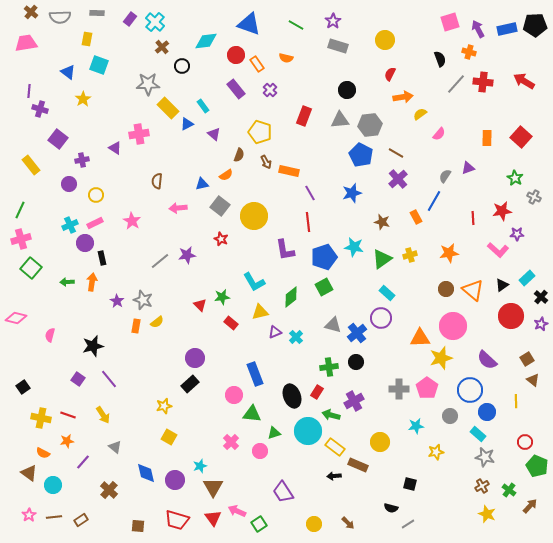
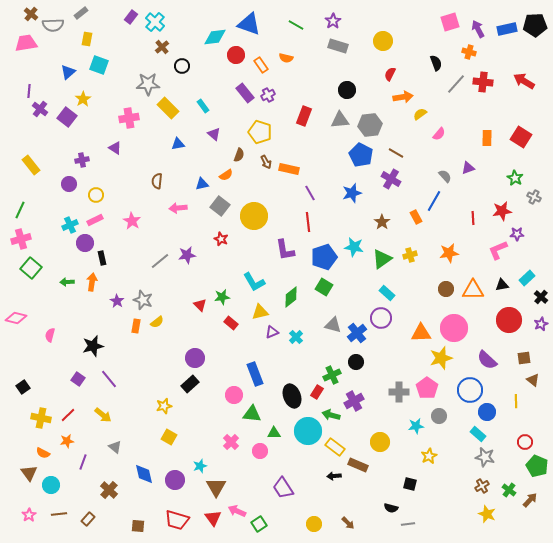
brown cross at (31, 12): moved 2 px down
gray rectangle at (97, 13): moved 16 px left; rotated 40 degrees counterclockwise
gray semicircle at (60, 17): moved 7 px left, 8 px down
purple rectangle at (130, 19): moved 1 px right, 2 px up
yellow circle at (385, 40): moved 2 px left, 1 px down
cyan diamond at (206, 41): moved 9 px right, 4 px up
black semicircle at (440, 59): moved 4 px left, 4 px down
orange rectangle at (257, 64): moved 4 px right, 1 px down
blue triangle at (68, 72): rotated 42 degrees clockwise
purple rectangle at (236, 89): moved 9 px right, 4 px down
purple cross at (270, 90): moved 2 px left, 5 px down; rotated 16 degrees clockwise
purple cross at (40, 109): rotated 21 degrees clockwise
blue triangle at (187, 124): moved 9 px left, 20 px down; rotated 16 degrees clockwise
pink cross at (139, 134): moved 10 px left, 16 px up
red square at (521, 137): rotated 10 degrees counterclockwise
purple square at (58, 139): moved 9 px right, 22 px up
orange rectangle at (289, 171): moved 2 px up
gray semicircle at (445, 176): rotated 104 degrees clockwise
purple cross at (398, 179): moved 7 px left; rotated 18 degrees counterclockwise
brown star at (382, 222): rotated 21 degrees clockwise
pink rectangle at (95, 223): moved 3 px up
pink L-shape at (498, 250): rotated 115 degrees clockwise
black triangle at (502, 285): rotated 24 degrees clockwise
green square at (324, 287): rotated 30 degrees counterclockwise
orange triangle at (473, 290): rotated 40 degrees counterclockwise
red circle at (511, 316): moved 2 px left, 4 px down
pink circle at (453, 326): moved 1 px right, 2 px down
purple triangle at (275, 332): moved 3 px left
orange triangle at (420, 338): moved 1 px right, 5 px up
brown square at (527, 359): moved 3 px left, 1 px up; rotated 24 degrees clockwise
green cross at (329, 367): moved 3 px right, 8 px down; rotated 18 degrees counterclockwise
gray cross at (399, 389): moved 3 px down
red line at (68, 415): rotated 63 degrees counterclockwise
yellow arrow at (103, 415): rotated 18 degrees counterclockwise
gray circle at (450, 416): moved 11 px left
green triangle at (274, 433): rotated 16 degrees clockwise
yellow star at (436, 452): moved 7 px left, 4 px down; rotated 14 degrees counterclockwise
purple line at (83, 462): rotated 21 degrees counterclockwise
brown triangle at (29, 473): rotated 18 degrees clockwise
blue diamond at (146, 473): moved 2 px left, 1 px down
cyan circle at (53, 485): moved 2 px left
brown triangle at (213, 487): moved 3 px right
purple trapezoid at (283, 492): moved 4 px up
brown arrow at (530, 506): moved 6 px up
brown line at (54, 517): moved 5 px right, 3 px up
brown rectangle at (81, 520): moved 7 px right, 1 px up; rotated 16 degrees counterclockwise
gray line at (408, 524): rotated 24 degrees clockwise
